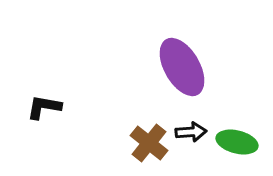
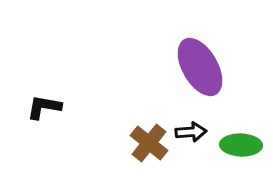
purple ellipse: moved 18 px right
green ellipse: moved 4 px right, 3 px down; rotated 12 degrees counterclockwise
